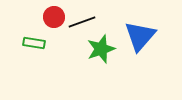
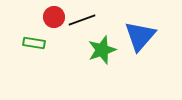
black line: moved 2 px up
green star: moved 1 px right, 1 px down
